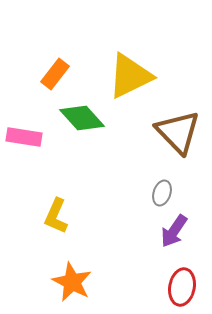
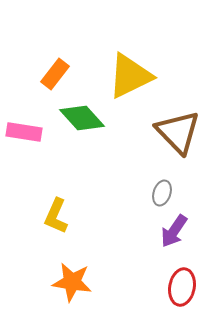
pink rectangle: moved 5 px up
orange star: rotated 18 degrees counterclockwise
